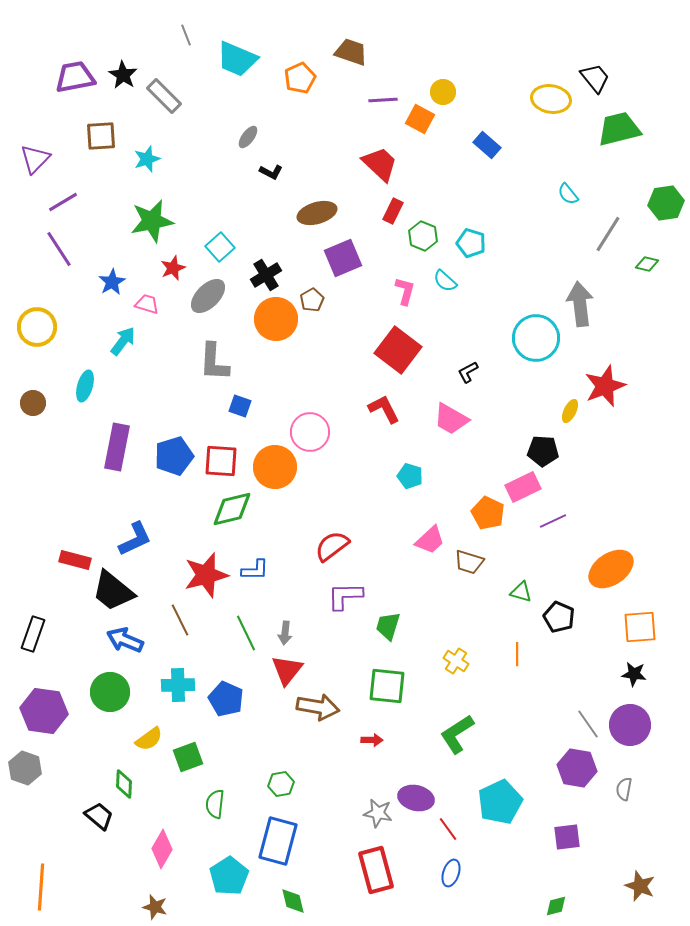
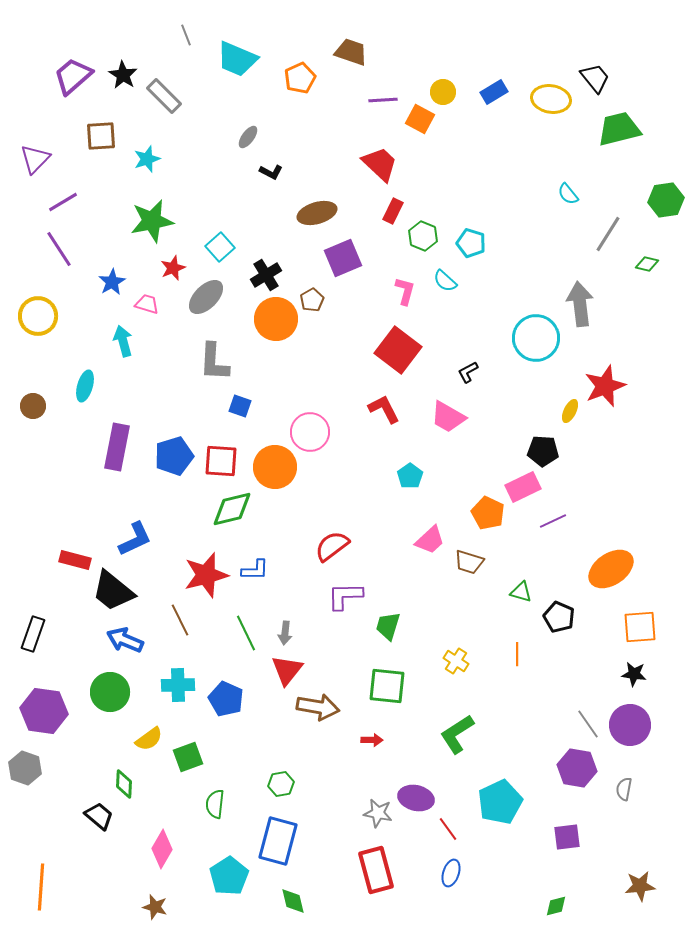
purple trapezoid at (75, 77): moved 2 px left, 1 px up; rotated 30 degrees counterclockwise
blue rectangle at (487, 145): moved 7 px right, 53 px up; rotated 72 degrees counterclockwise
green hexagon at (666, 203): moved 3 px up
gray ellipse at (208, 296): moved 2 px left, 1 px down
yellow circle at (37, 327): moved 1 px right, 11 px up
cyan arrow at (123, 341): rotated 52 degrees counterclockwise
brown circle at (33, 403): moved 3 px down
pink trapezoid at (451, 419): moved 3 px left, 2 px up
cyan pentagon at (410, 476): rotated 20 degrees clockwise
brown star at (640, 886): rotated 28 degrees counterclockwise
